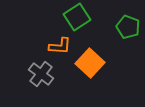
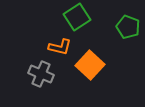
orange L-shape: moved 1 px down; rotated 10 degrees clockwise
orange square: moved 2 px down
gray cross: rotated 15 degrees counterclockwise
